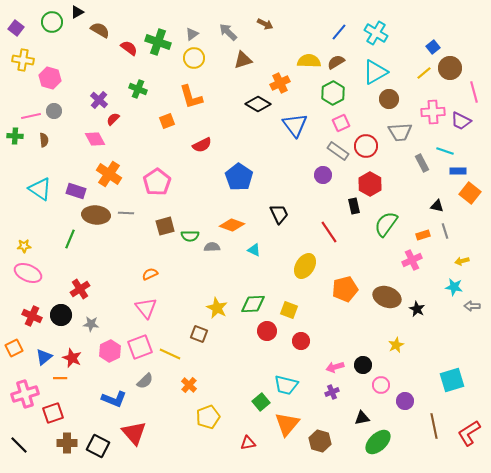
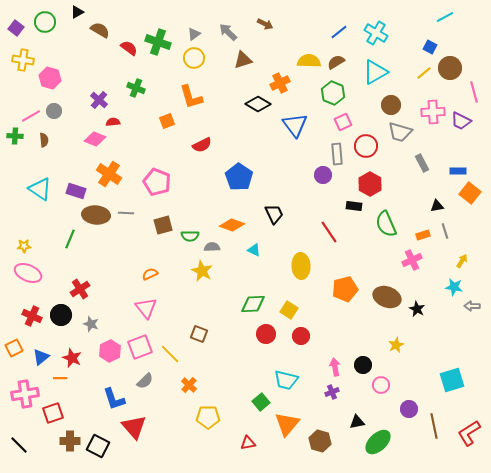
green circle at (52, 22): moved 7 px left
blue line at (339, 32): rotated 12 degrees clockwise
gray triangle at (192, 34): moved 2 px right
blue square at (433, 47): moved 3 px left; rotated 24 degrees counterclockwise
green cross at (138, 89): moved 2 px left, 1 px up
green hexagon at (333, 93): rotated 10 degrees counterclockwise
brown circle at (389, 99): moved 2 px right, 6 px down
pink line at (31, 116): rotated 18 degrees counterclockwise
red semicircle at (113, 119): moved 3 px down; rotated 40 degrees clockwise
pink square at (341, 123): moved 2 px right, 1 px up
gray trapezoid at (400, 132): rotated 20 degrees clockwise
pink diamond at (95, 139): rotated 40 degrees counterclockwise
gray rectangle at (338, 151): moved 1 px left, 3 px down; rotated 50 degrees clockwise
cyan line at (445, 151): moved 134 px up; rotated 48 degrees counterclockwise
pink pentagon at (157, 182): rotated 16 degrees counterclockwise
black rectangle at (354, 206): rotated 70 degrees counterclockwise
black triangle at (437, 206): rotated 24 degrees counterclockwise
black trapezoid at (279, 214): moved 5 px left
green semicircle at (386, 224): rotated 60 degrees counterclockwise
brown square at (165, 226): moved 2 px left, 1 px up
yellow arrow at (462, 261): rotated 136 degrees clockwise
yellow ellipse at (305, 266): moved 4 px left; rotated 35 degrees counterclockwise
yellow star at (217, 308): moved 15 px left, 37 px up
yellow square at (289, 310): rotated 12 degrees clockwise
gray star at (91, 324): rotated 14 degrees clockwise
red circle at (267, 331): moved 1 px left, 3 px down
red circle at (301, 341): moved 5 px up
yellow line at (170, 354): rotated 20 degrees clockwise
blue triangle at (44, 357): moved 3 px left
pink arrow at (335, 367): rotated 96 degrees clockwise
cyan trapezoid at (286, 385): moved 5 px up
pink cross at (25, 394): rotated 8 degrees clockwise
blue L-shape at (114, 399): rotated 50 degrees clockwise
purple circle at (405, 401): moved 4 px right, 8 px down
yellow pentagon at (208, 417): rotated 20 degrees clockwise
black triangle at (362, 418): moved 5 px left, 4 px down
red triangle at (134, 433): moved 6 px up
brown cross at (67, 443): moved 3 px right, 2 px up
